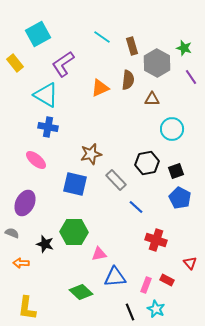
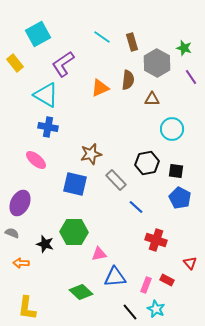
brown rectangle: moved 4 px up
black square: rotated 28 degrees clockwise
purple ellipse: moved 5 px left
black line: rotated 18 degrees counterclockwise
